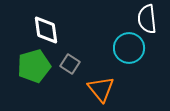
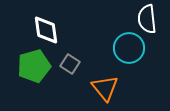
orange triangle: moved 4 px right, 1 px up
